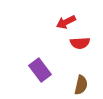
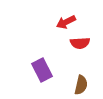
purple rectangle: moved 2 px right; rotated 10 degrees clockwise
